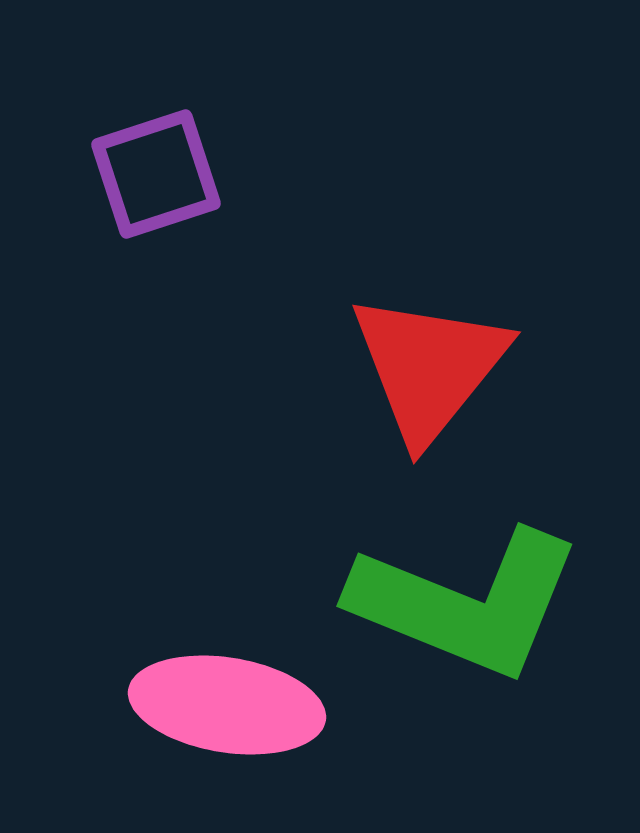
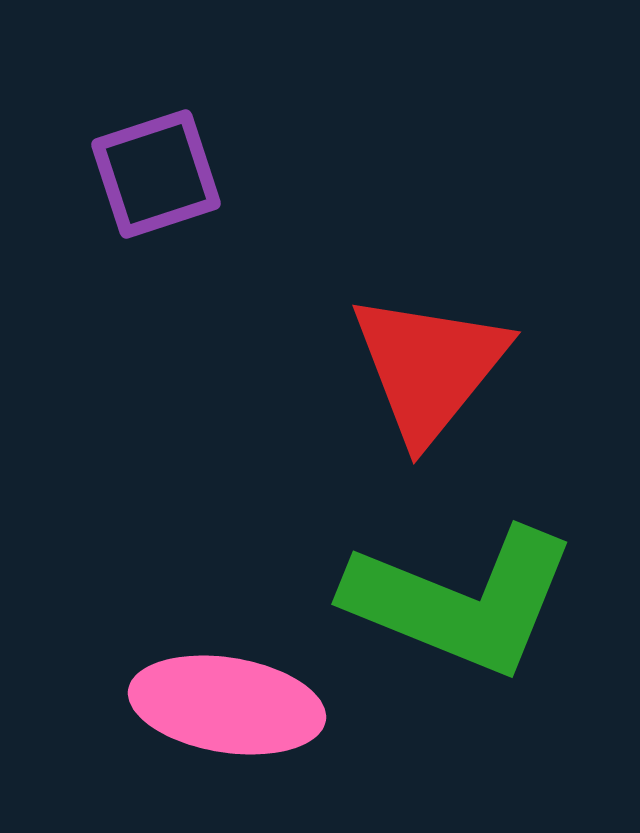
green L-shape: moved 5 px left, 2 px up
